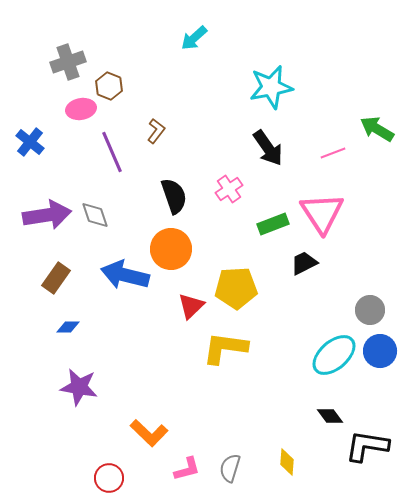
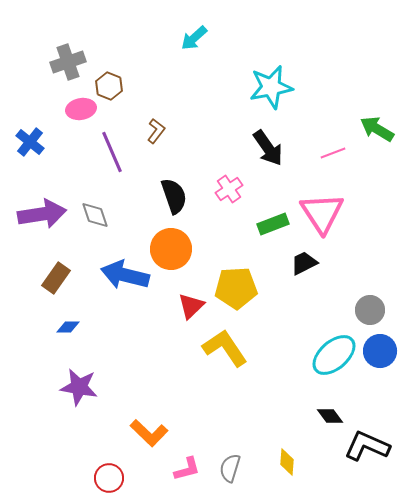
purple arrow: moved 5 px left, 1 px up
yellow L-shape: rotated 48 degrees clockwise
black L-shape: rotated 15 degrees clockwise
